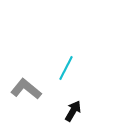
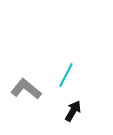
cyan line: moved 7 px down
